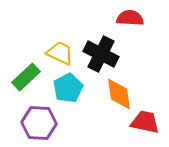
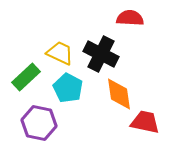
cyan pentagon: rotated 16 degrees counterclockwise
purple hexagon: rotated 8 degrees clockwise
